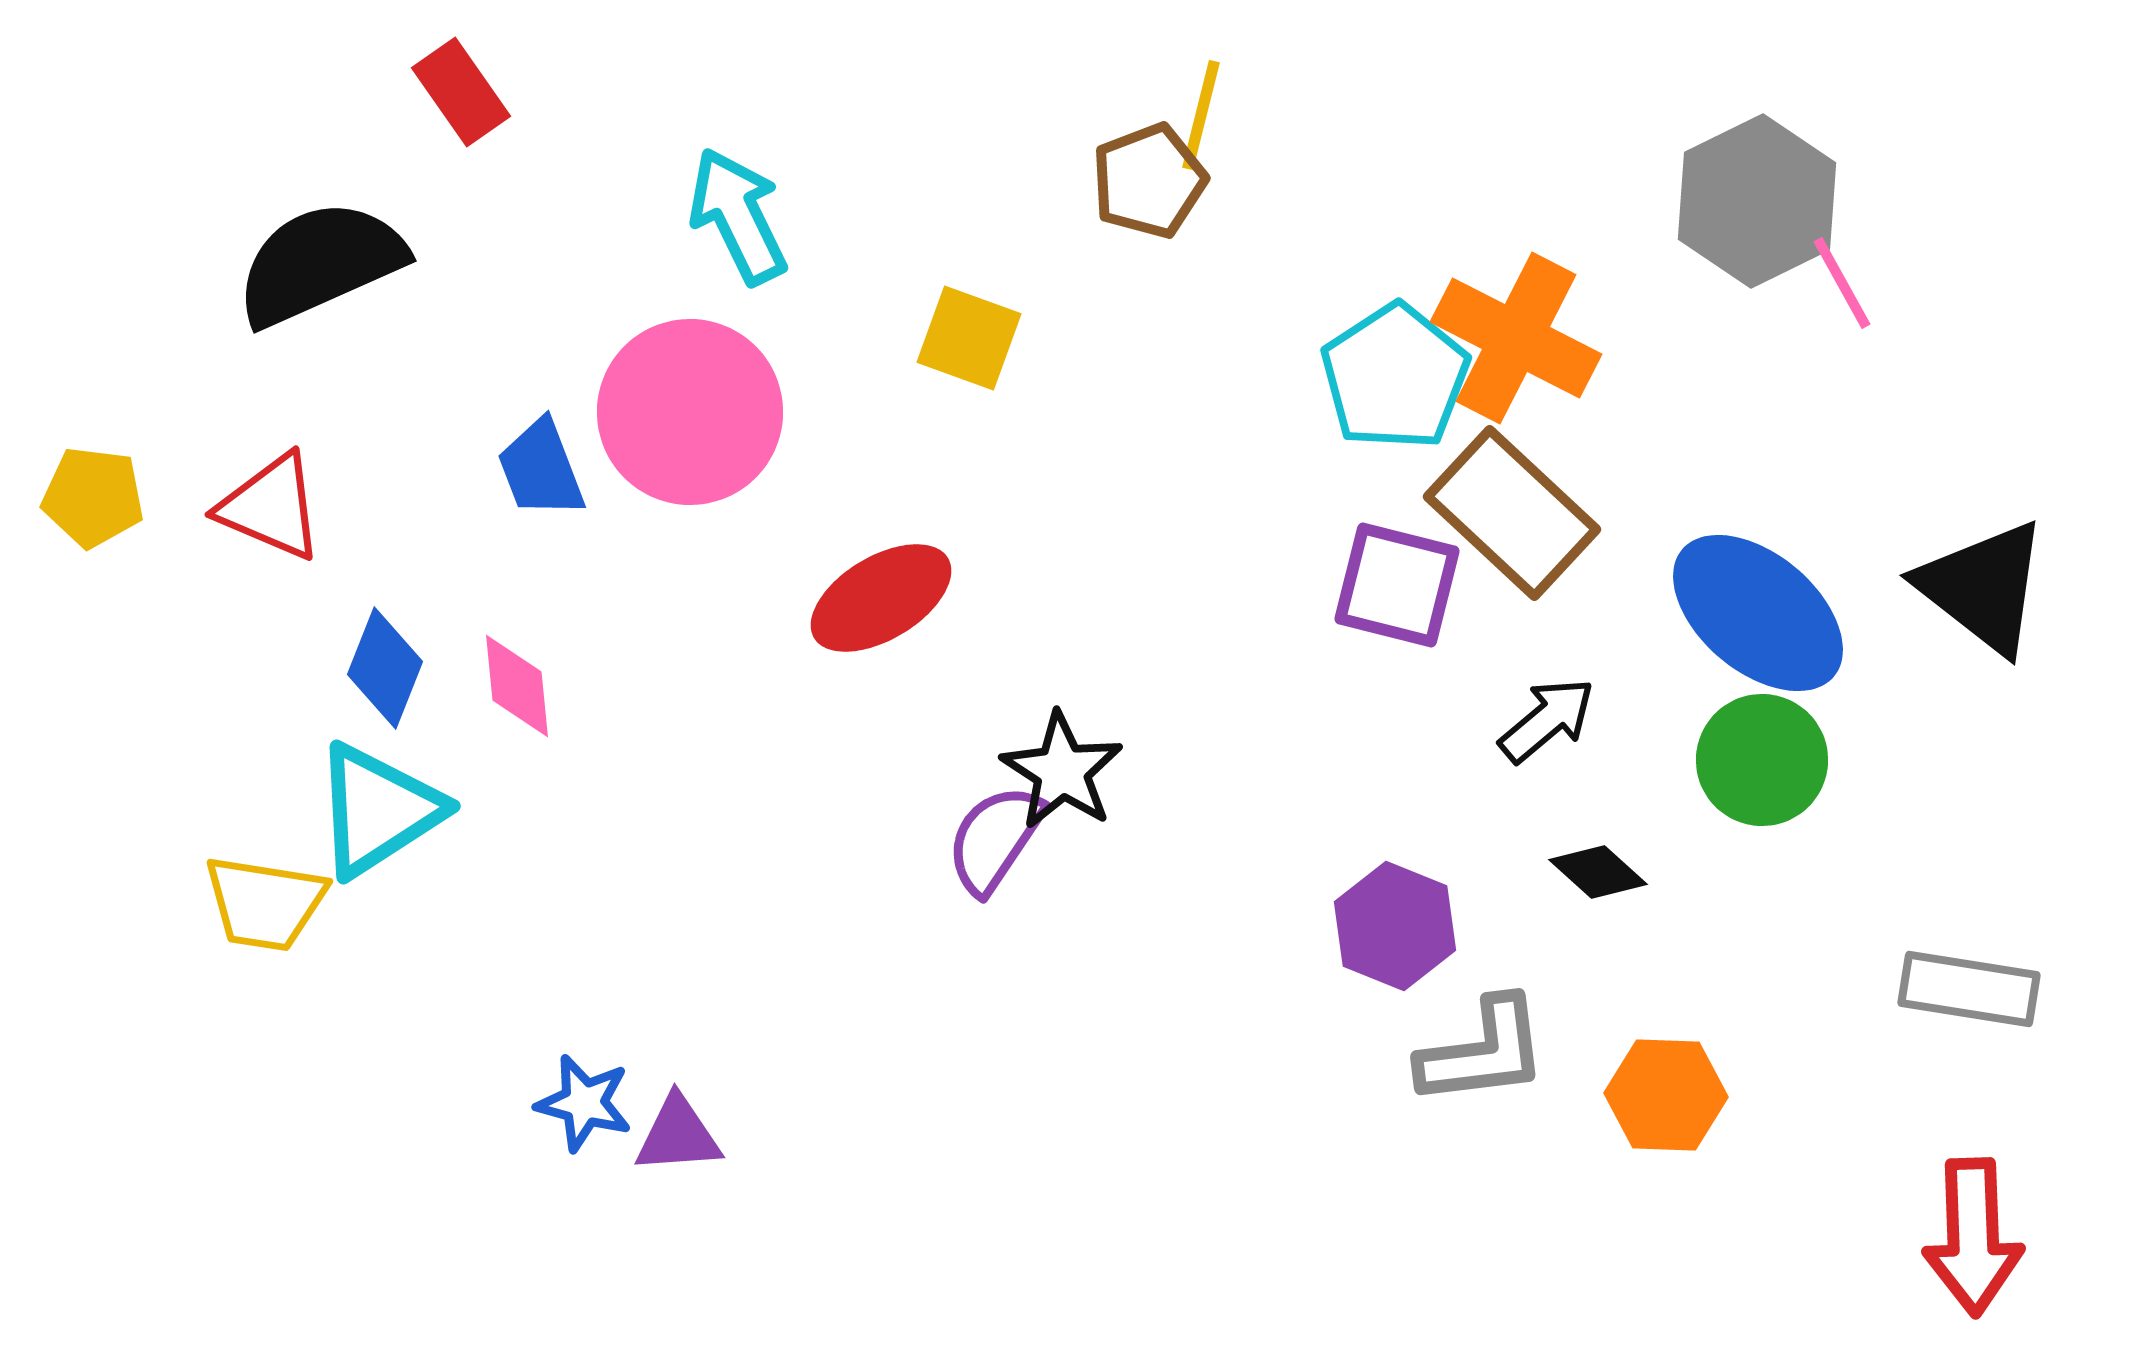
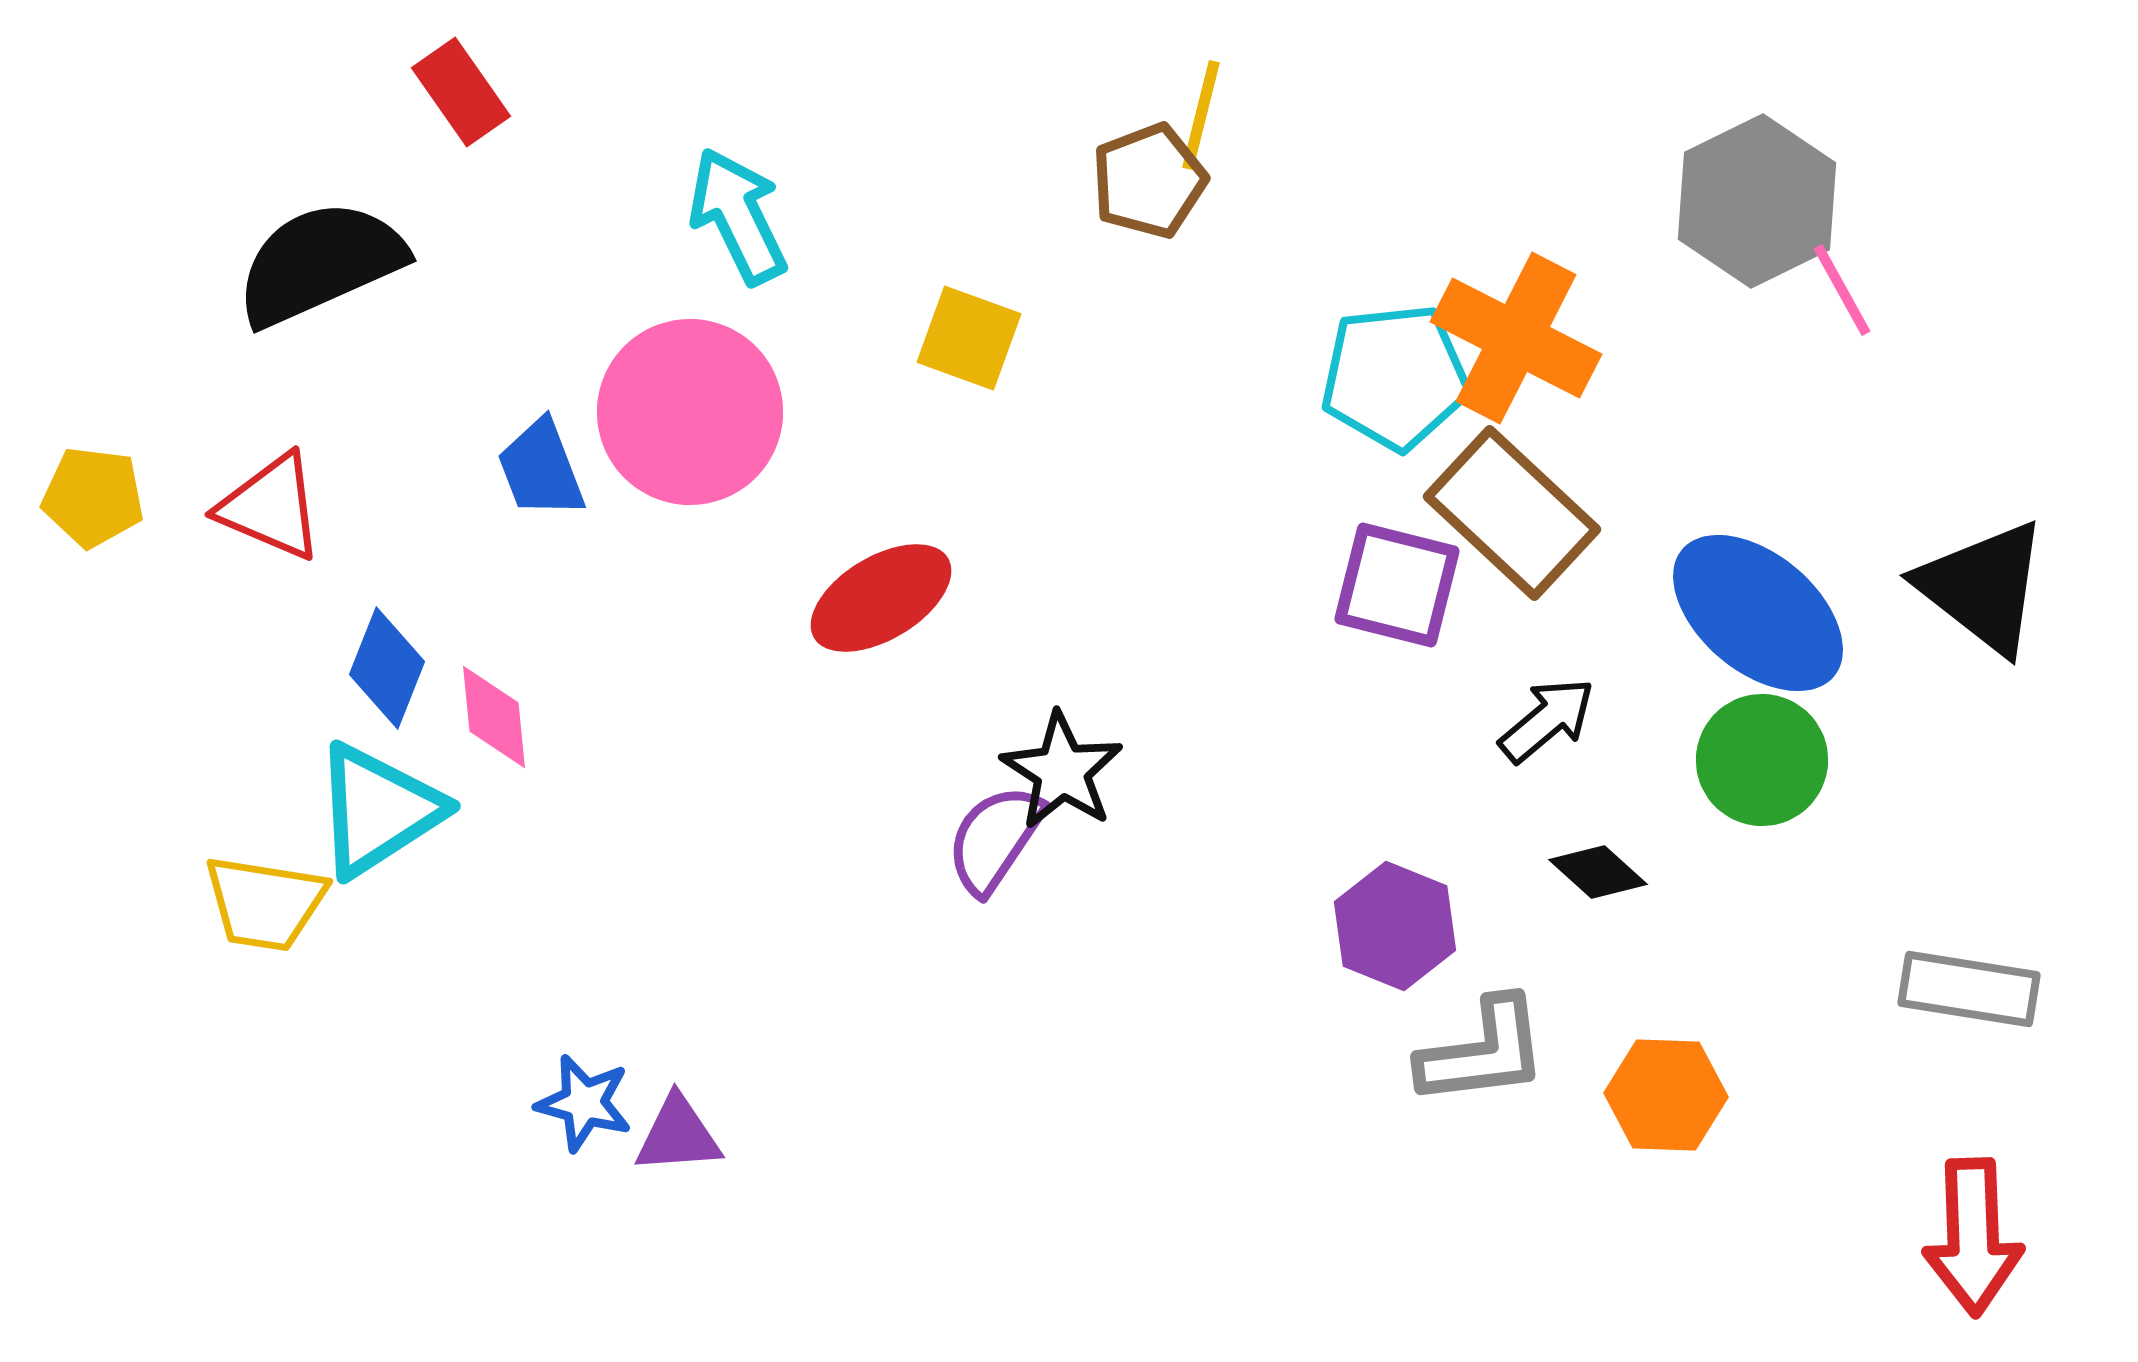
pink line: moved 7 px down
cyan pentagon: rotated 27 degrees clockwise
blue diamond: moved 2 px right
pink diamond: moved 23 px left, 31 px down
